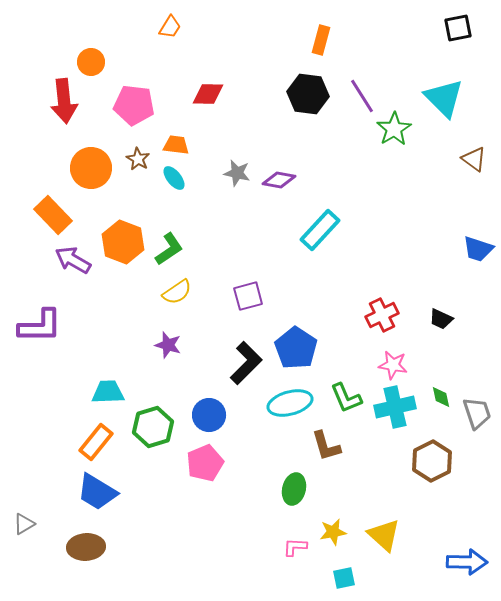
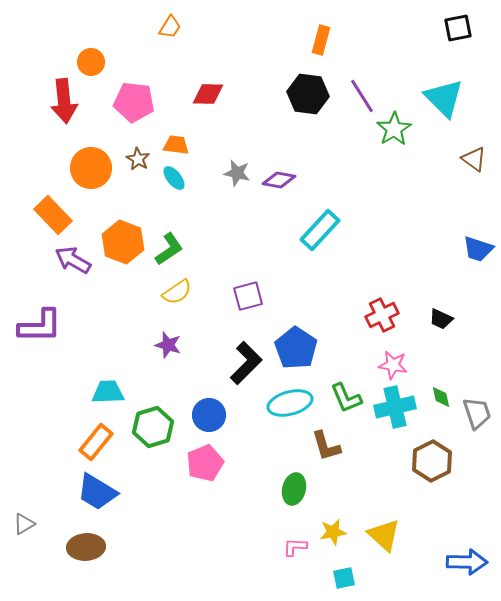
pink pentagon at (134, 105): moved 3 px up
